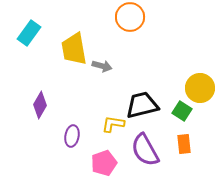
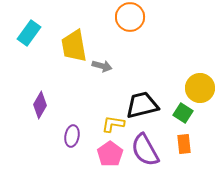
yellow trapezoid: moved 3 px up
green square: moved 1 px right, 2 px down
pink pentagon: moved 6 px right, 9 px up; rotated 15 degrees counterclockwise
